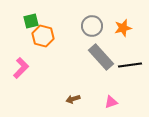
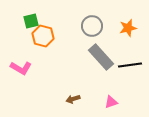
orange star: moved 5 px right
pink L-shape: rotated 75 degrees clockwise
